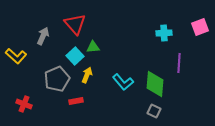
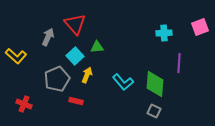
gray arrow: moved 5 px right, 1 px down
green triangle: moved 4 px right
red rectangle: rotated 24 degrees clockwise
